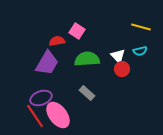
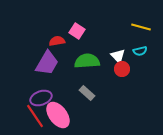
green semicircle: moved 2 px down
